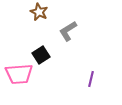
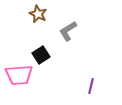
brown star: moved 1 px left, 2 px down
pink trapezoid: moved 1 px down
purple line: moved 7 px down
